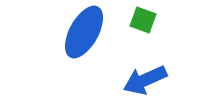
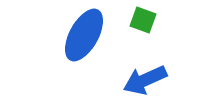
blue ellipse: moved 3 px down
